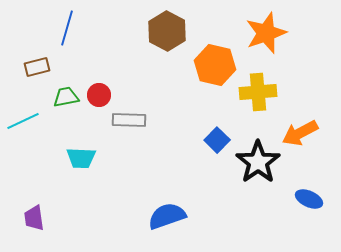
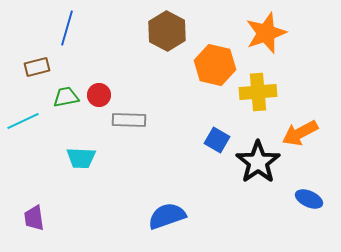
blue square: rotated 15 degrees counterclockwise
